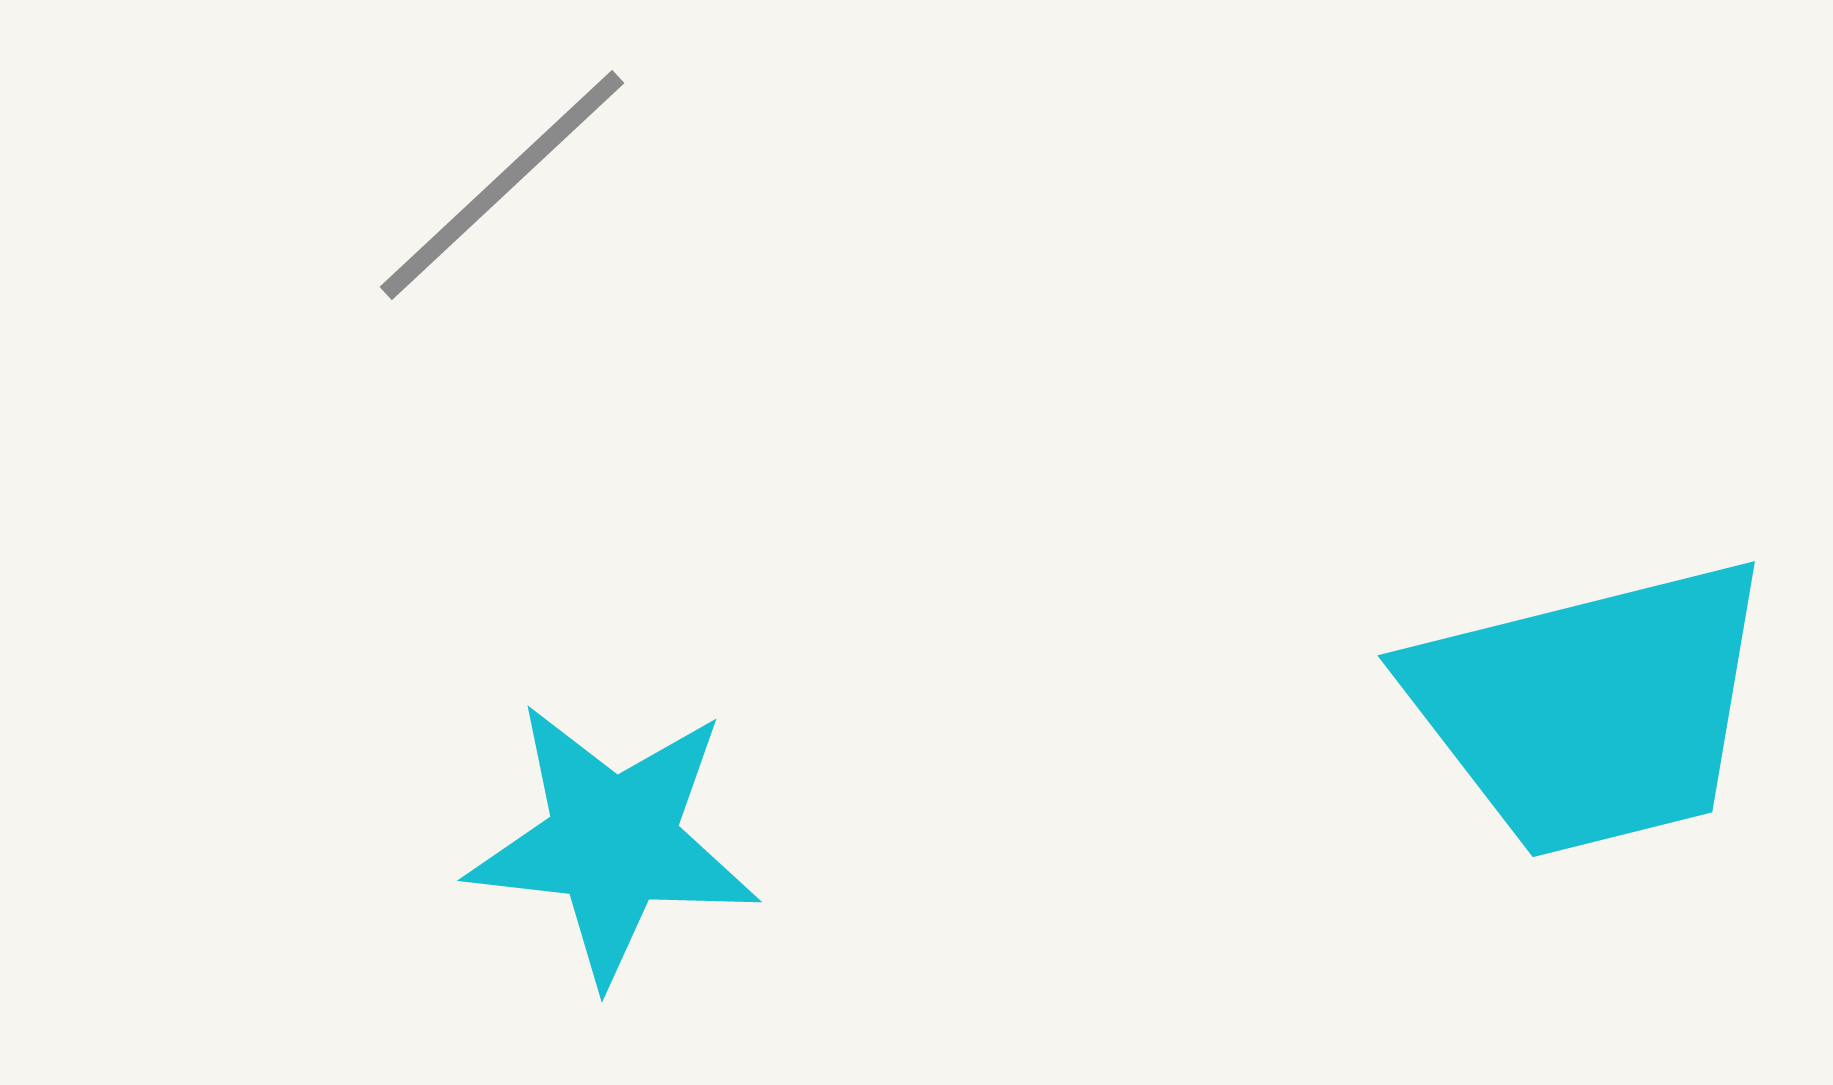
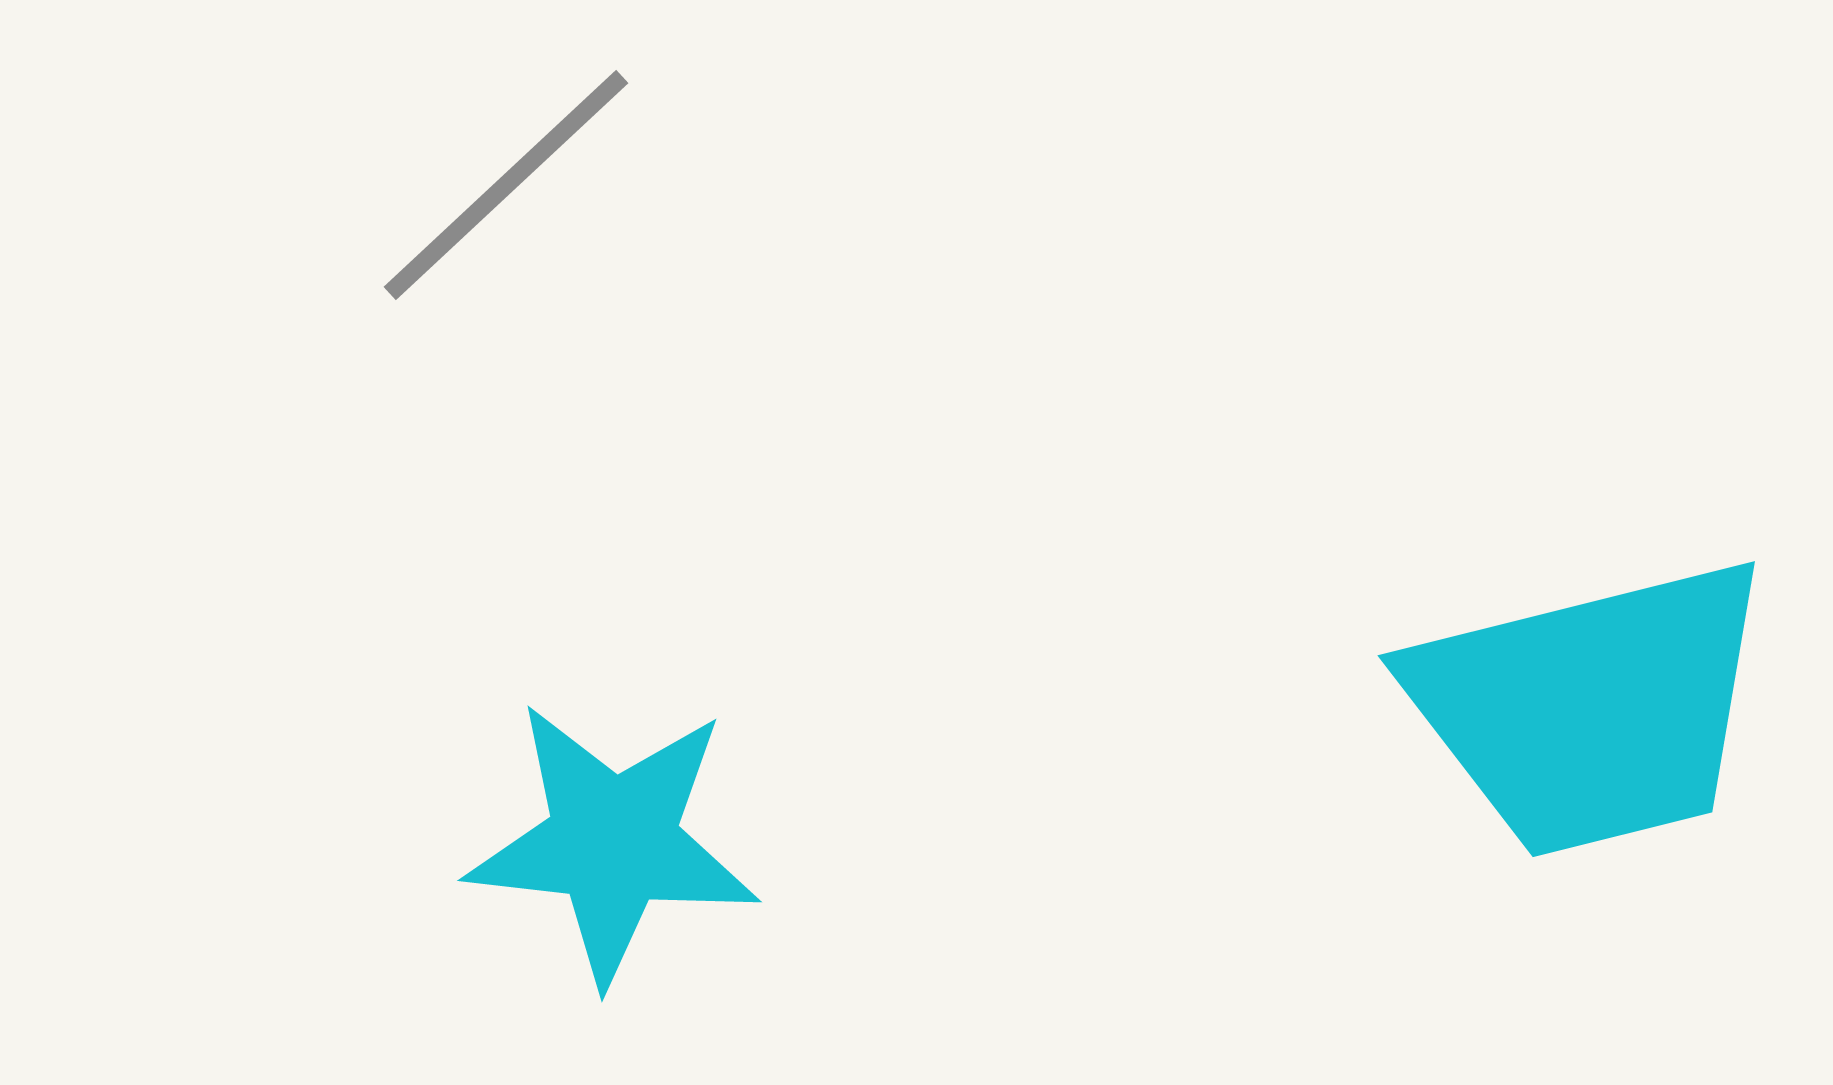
gray line: moved 4 px right
